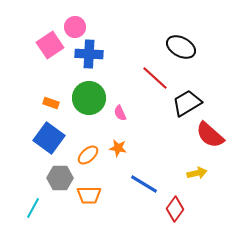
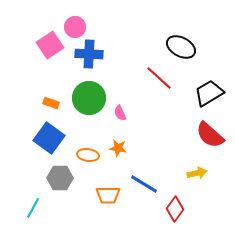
red line: moved 4 px right
black trapezoid: moved 22 px right, 10 px up
orange ellipse: rotated 50 degrees clockwise
orange trapezoid: moved 19 px right
